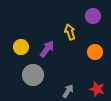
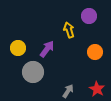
purple circle: moved 4 px left
yellow arrow: moved 1 px left, 2 px up
yellow circle: moved 3 px left, 1 px down
gray circle: moved 3 px up
red star: rotated 14 degrees clockwise
